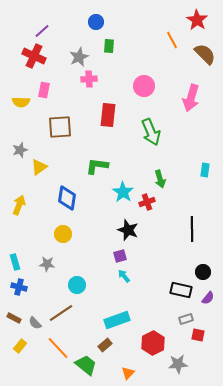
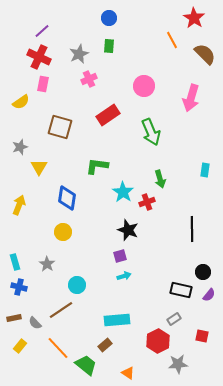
red star at (197, 20): moved 3 px left, 2 px up
blue circle at (96, 22): moved 13 px right, 4 px up
red cross at (34, 56): moved 5 px right, 1 px down
gray star at (79, 57): moved 3 px up
pink cross at (89, 79): rotated 21 degrees counterclockwise
pink rectangle at (44, 90): moved 1 px left, 6 px up
yellow semicircle at (21, 102): rotated 36 degrees counterclockwise
red rectangle at (108, 115): rotated 50 degrees clockwise
brown square at (60, 127): rotated 20 degrees clockwise
gray star at (20, 150): moved 3 px up
yellow triangle at (39, 167): rotated 24 degrees counterclockwise
yellow circle at (63, 234): moved 2 px up
gray star at (47, 264): rotated 28 degrees clockwise
cyan arrow at (124, 276): rotated 112 degrees clockwise
purple semicircle at (208, 298): moved 1 px right, 3 px up
brown line at (61, 313): moved 3 px up
brown rectangle at (14, 318): rotated 40 degrees counterclockwise
gray rectangle at (186, 319): moved 12 px left; rotated 16 degrees counterclockwise
cyan rectangle at (117, 320): rotated 15 degrees clockwise
red square at (198, 335): moved 4 px right, 1 px down
red hexagon at (153, 343): moved 5 px right, 2 px up
orange triangle at (128, 373): rotated 40 degrees counterclockwise
